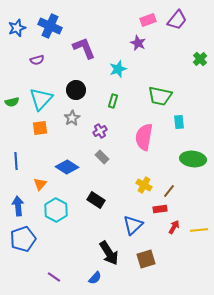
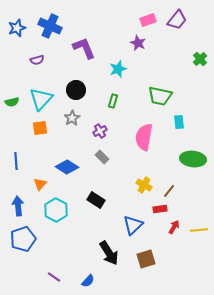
blue semicircle: moved 7 px left, 3 px down
